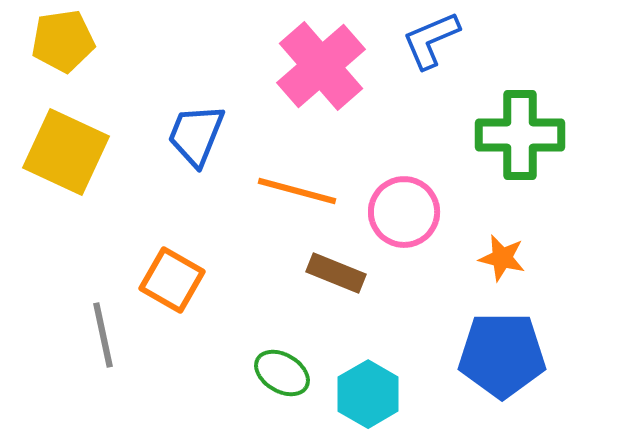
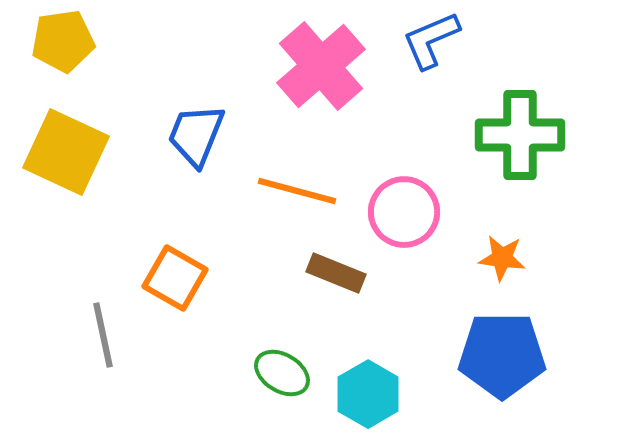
orange star: rotated 6 degrees counterclockwise
orange square: moved 3 px right, 2 px up
